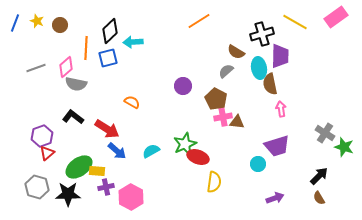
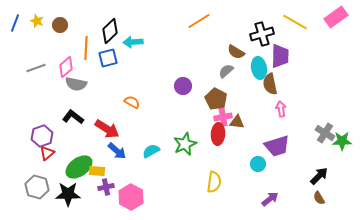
green star at (344, 147): moved 2 px left, 6 px up; rotated 18 degrees counterclockwise
red ellipse at (198, 157): moved 20 px right, 23 px up; rotated 75 degrees clockwise
purple arrow at (275, 198): moved 5 px left, 1 px down; rotated 18 degrees counterclockwise
